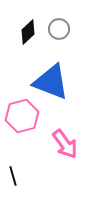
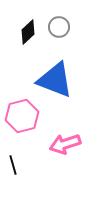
gray circle: moved 2 px up
blue triangle: moved 4 px right, 2 px up
pink arrow: rotated 108 degrees clockwise
black line: moved 11 px up
